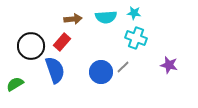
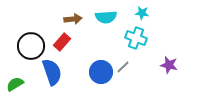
cyan star: moved 8 px right
blue semicircle: moved 3 px left, 2 px down
